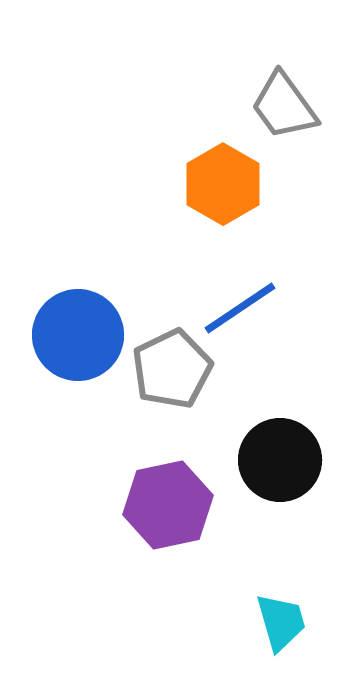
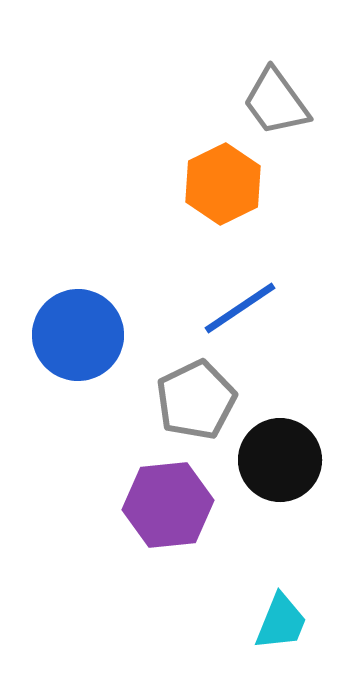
gray trapezoid: moved 8 px left, 4 px up
orange hexagon: rotated 4 degrees clockwise
gray pentagon: moved 24 px right, 31 px down
purple hexagon: rotated 6 degrees clockwise
cyan trapezoid: rotated 38 degrees clockwise
